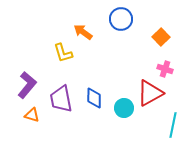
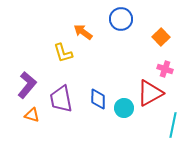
blue diamond: moved 4 px right, 1 px down
